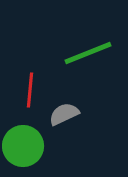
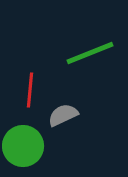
green line: moved 2 px right
gray semicircle: moved 1 px left, 1 px down
